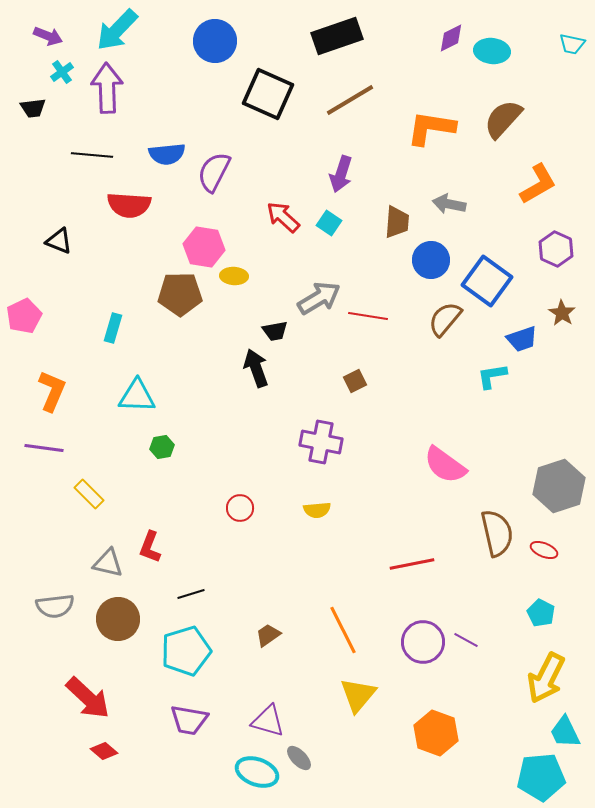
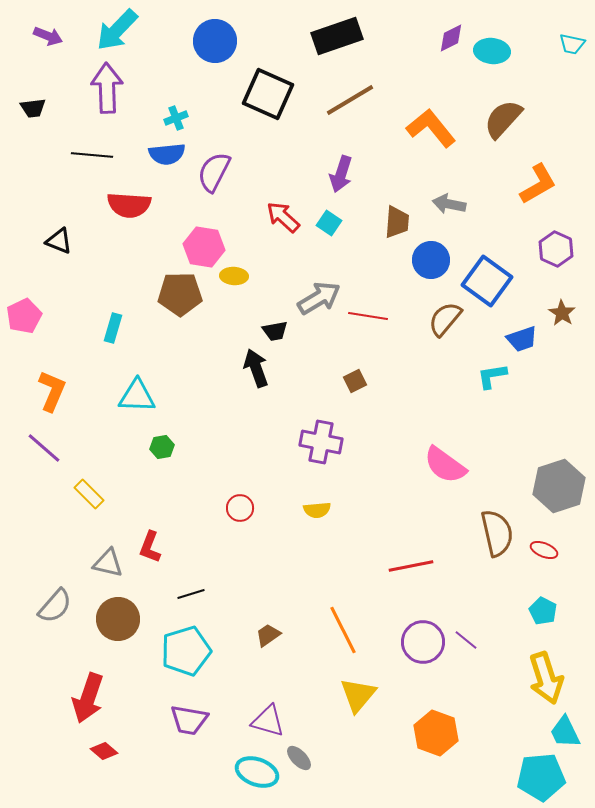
cyan cross at (62, 72): moved 114 px right, 46 px down; rotated 15 degrees clockwise
orange L-shape at (431, 128): rotated 42 degrees clockwise
purple line at (44, 448): rotated 33 degrees clockwise
red line at (412, 564): moved 1 px left, 2 px down
gray semicircle at (55, 606): rotated 42 degrees counterclockwise
cyan pentagon at (541, 613): moved 2 px right, 2 px up
purple line at (466, 640): rotated 10 degrees clockwise
yellow arrow at (546, 678): rotated 45 degrees counterclockwise
red arrow at (88, 698): rotated 66 degrees clockwise
